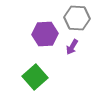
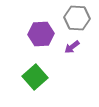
purple hexagon: moved 4 px left
purple arrow: rotated 21 degrees clockwise
